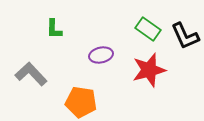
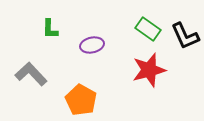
green L-shape: moved 4 px left
purple ellipse: moved 9 px left, 10 px up
orange pentagon: moved 2 px up; rotated 20 degrees clockwise
